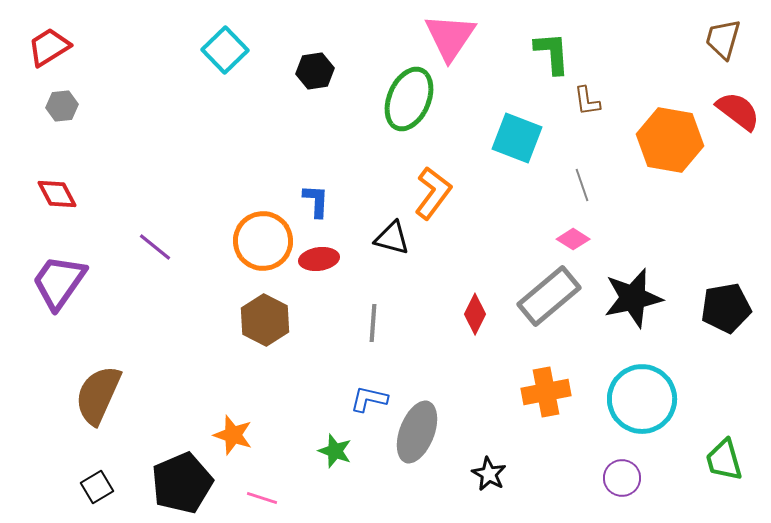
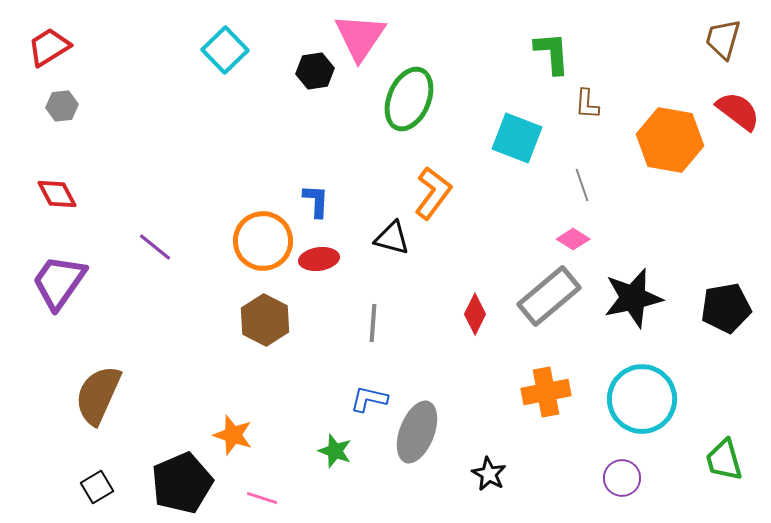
pink triangle at (450, 37): moved 90 px left
brown L-shape at (587, 101): moved 3 px down; rotated 12 degrees clockwise
